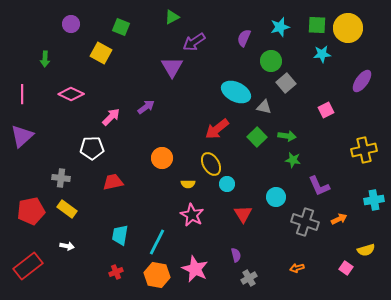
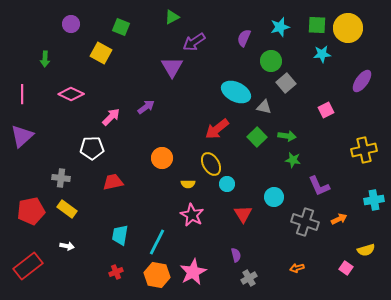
cyan circle at (276, 197): moved 2 px left
pink star at (195, 269): moved 2 px left, 3 px down; rotated 20 degrees clockwise
